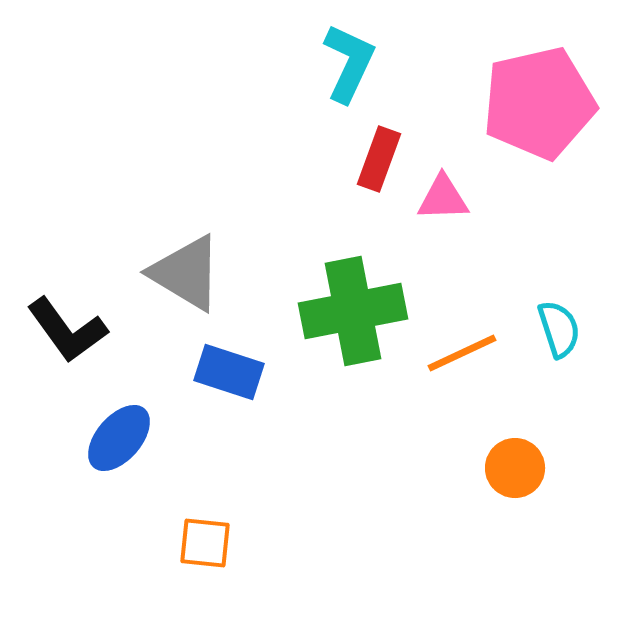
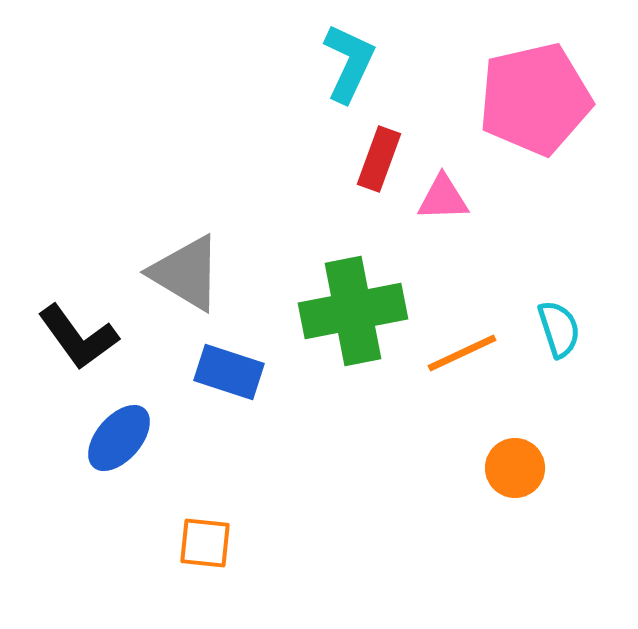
pink pentagon: moved 4 px left, 4 px up
black L-shape: moved 11 px right, 7 px down
